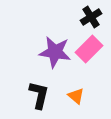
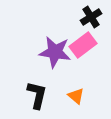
pink rectangle: moved 6 px left, 4 px up; rotated 8 degrees clockwise
black L-shape: moved 2 px left
